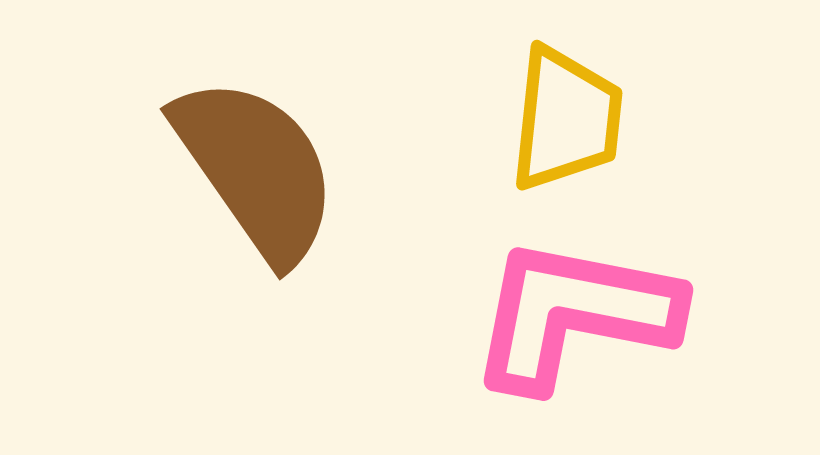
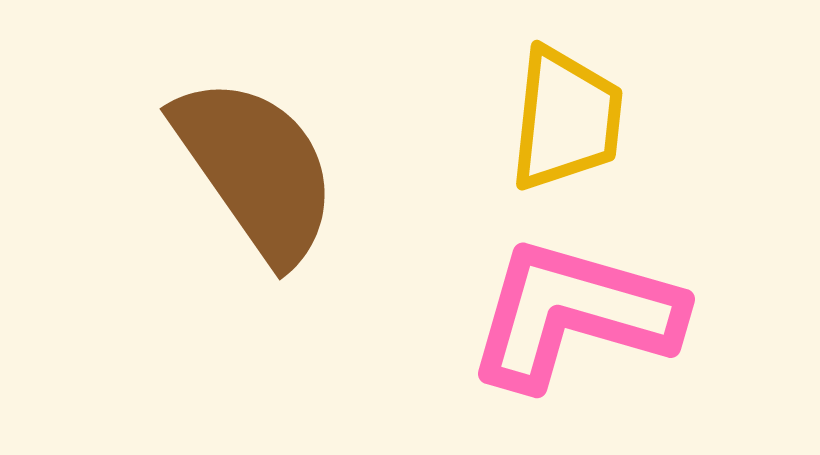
pink L-shape: rotated 5 degrees clockwise
